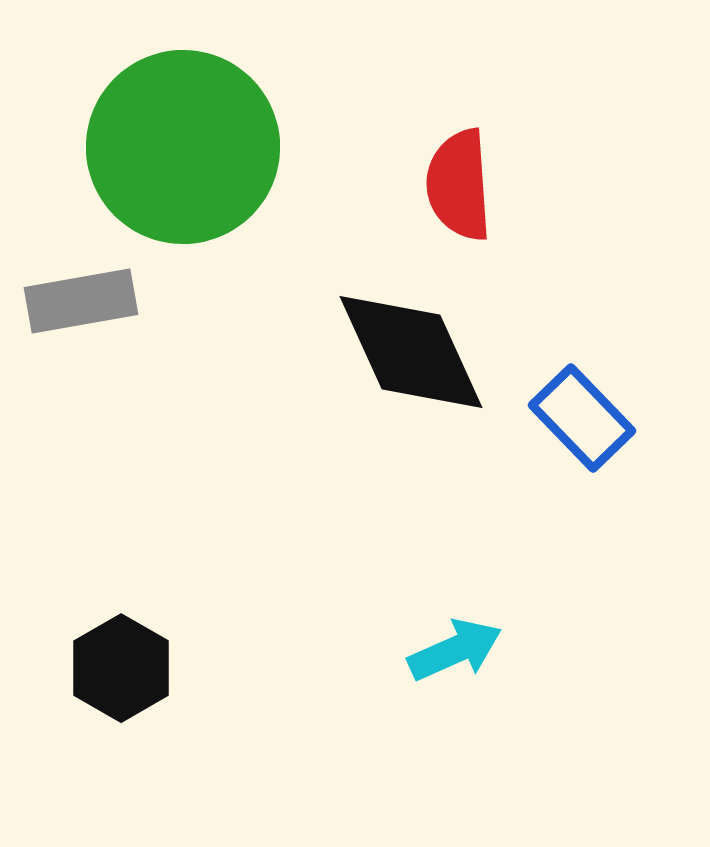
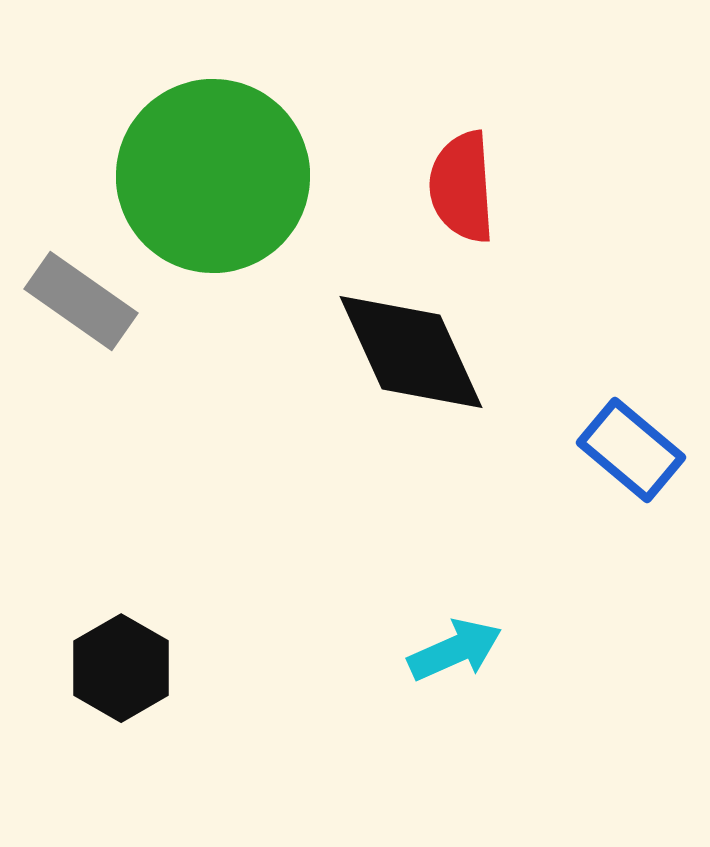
green circle: moved 30 px right, 29 px down
red semicircle: moved 3 px right, 2 px down
gray rectangle: rotated 45 degrees clockwise
blue rectangle: moved 49 px right, 32 px down; rotated 6 degrees counterclockwise
